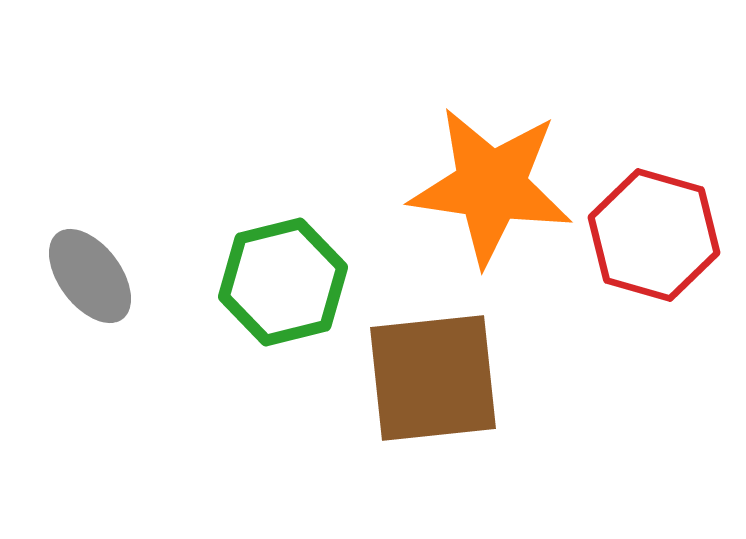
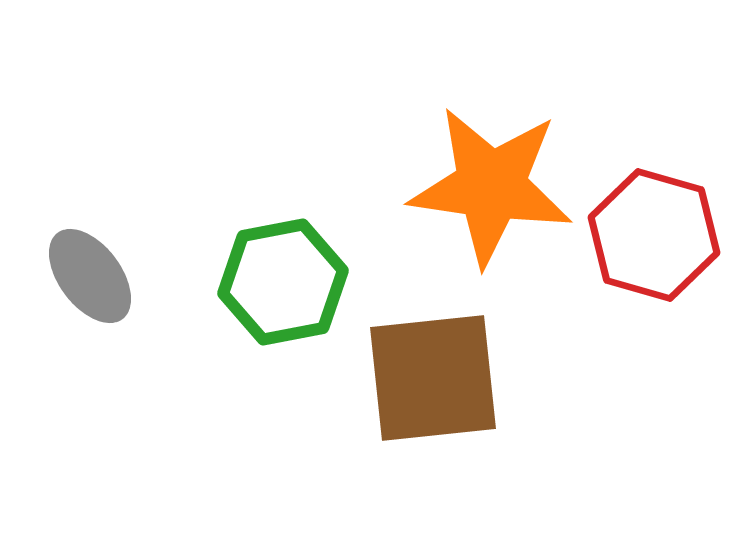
green hexagon: rotated 3 degrees clockwise
